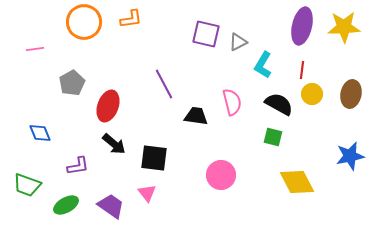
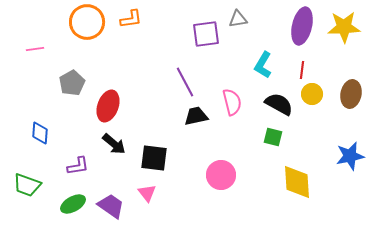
orange circle: moved 3 px right
purple square: rotated 20 degrees counterclockwise
gray triangle: moved 23 px up; rotated 18 degrees clockwise
purple line: moved 21 px right, 2 px up
black trapezoid: rotated 20 degrees counterclockwise
blue diamond: rotated 25 degrees clockwise
yellow diamond: rotated 24 degrees clockwise
green ellipse: moved 7 px right, 1 px up
